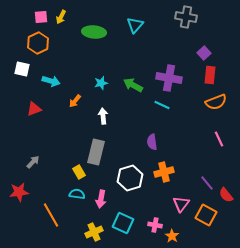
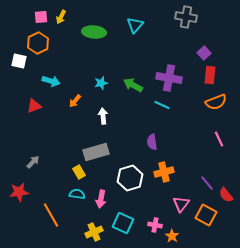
white square: moved 3 px left, 8 px up
red triangle: moved 3 px up
gray rectangle: rotated 60 degrees clockwise
